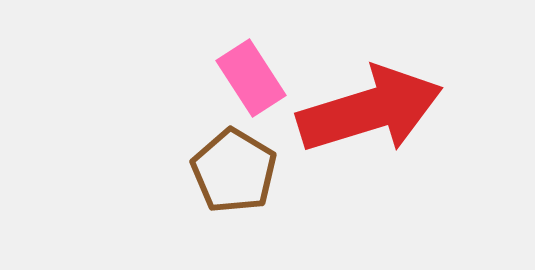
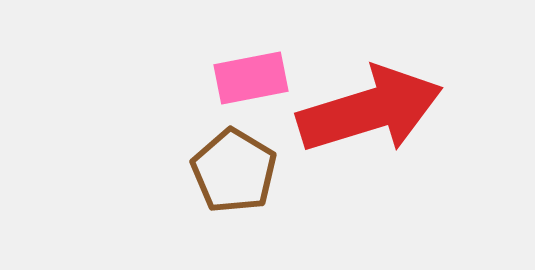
pink rectangle: rotated 68 degrees counterclockwise
